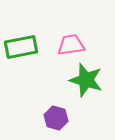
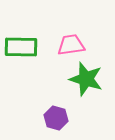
green rectangle: rotated 12 degrees clockwise
green star: moved 1 px up
